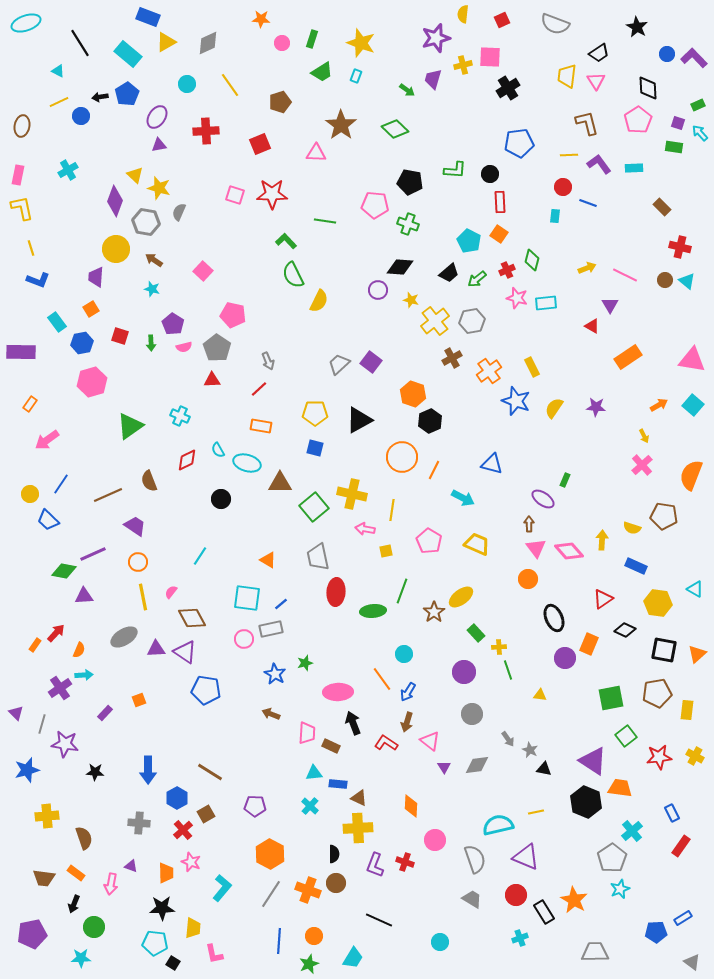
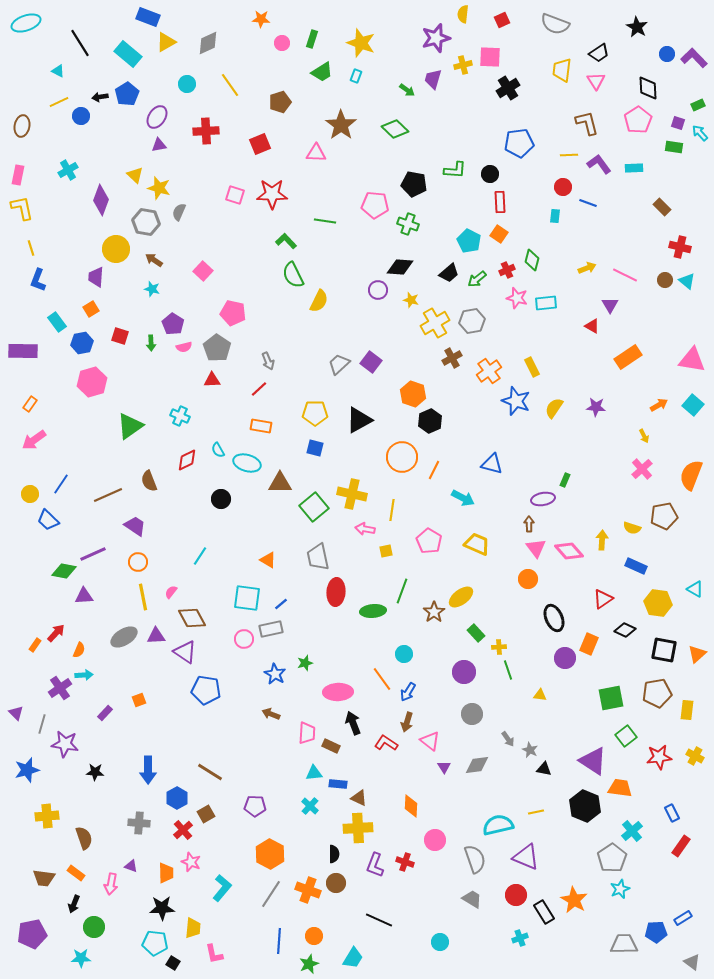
yellow trapezoid at (567, 76): moved 5 px left, 6 px up
black pentagon at (410, 182): moved 4 px right, 2 px down
purple diamond at (115, 201): moved 14 px left, 1 px up
blue L-shape at (38, 280): rotated 90 degrees clockwise
pink pentagon at (233, 315): moved 2 px up
yellow cross at (435, 321): moved 2 px down; rotated 8 degrees clockwise
purple rectangle at (21, 352): moved 2 px right, 1 px up
pink arrow at (47, 440): moved 13 px left
pink cross at (642, 465): moved 4 px down
purple ellipse at (543, 499): rotated 45 degrees counterclockwise
brown pentagon at (664, 516): rotated 20 degrees counterclockwise
purple triangle at (156, 649): moved 13 px up
black hexagon at (586, 802): moved 1 px left, 4 px down
gray trapezoid at (595, 952): moved 29 px right, 8 px up
